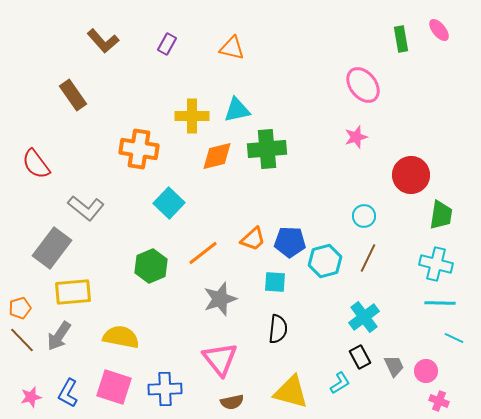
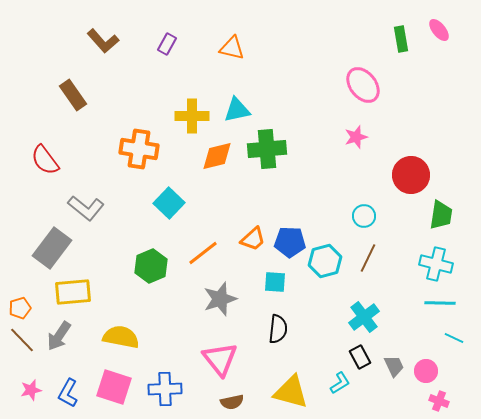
red semicircle at (36, 164): moved 9 px right, 4 px up
pink star at (31, 397): moved 7 px up
